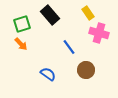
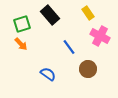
pink cross: moved 1 px right, 3 px down; rotated 12 degrees clockwise
brown circle: moved 2 px right, 1 px up
